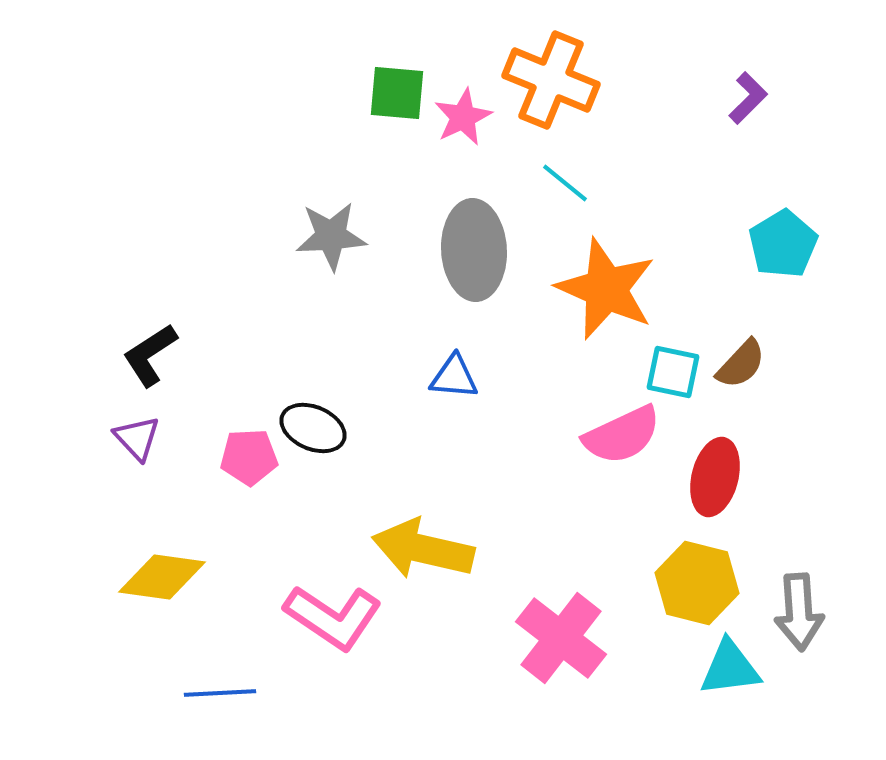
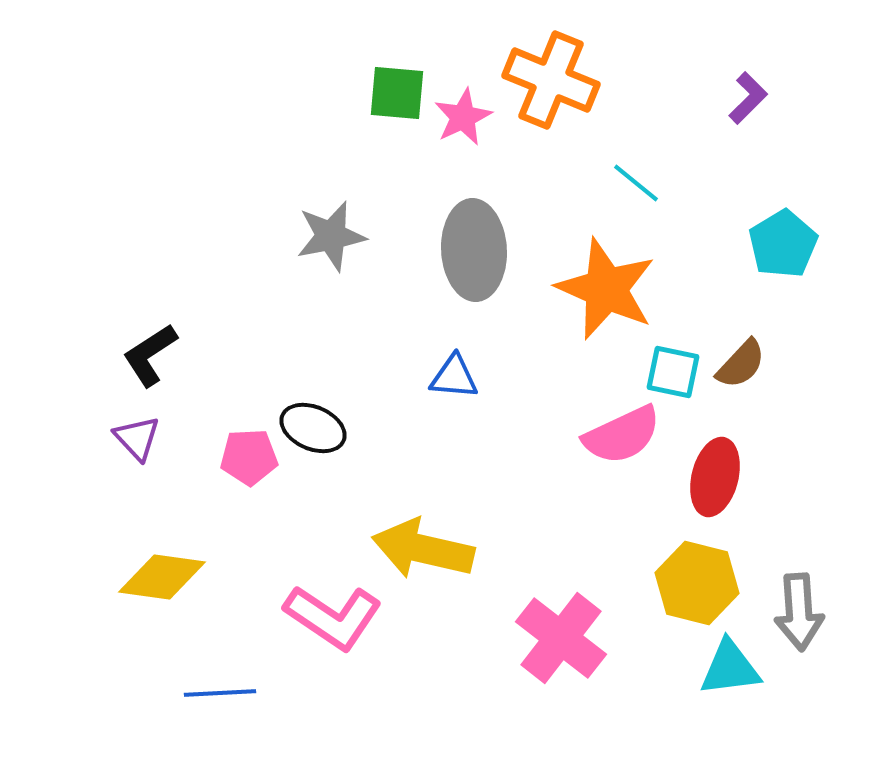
cyan line: moved 71 px right
gray star: rotated 8 degrees counterclockwise
